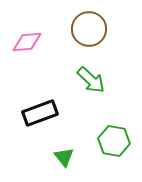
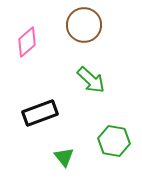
brown circle: moved 5 px left, 4 px up
pink diamond: rotated 36 degrees counterclockwise
